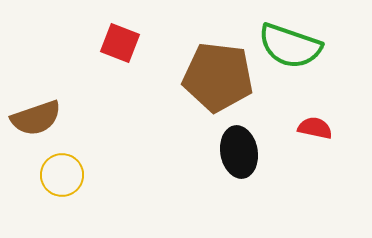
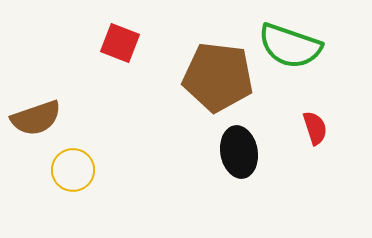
red semicircle: rotated 60 degrees clockwise
yellow circle: moved 11 px right, 5 px up
